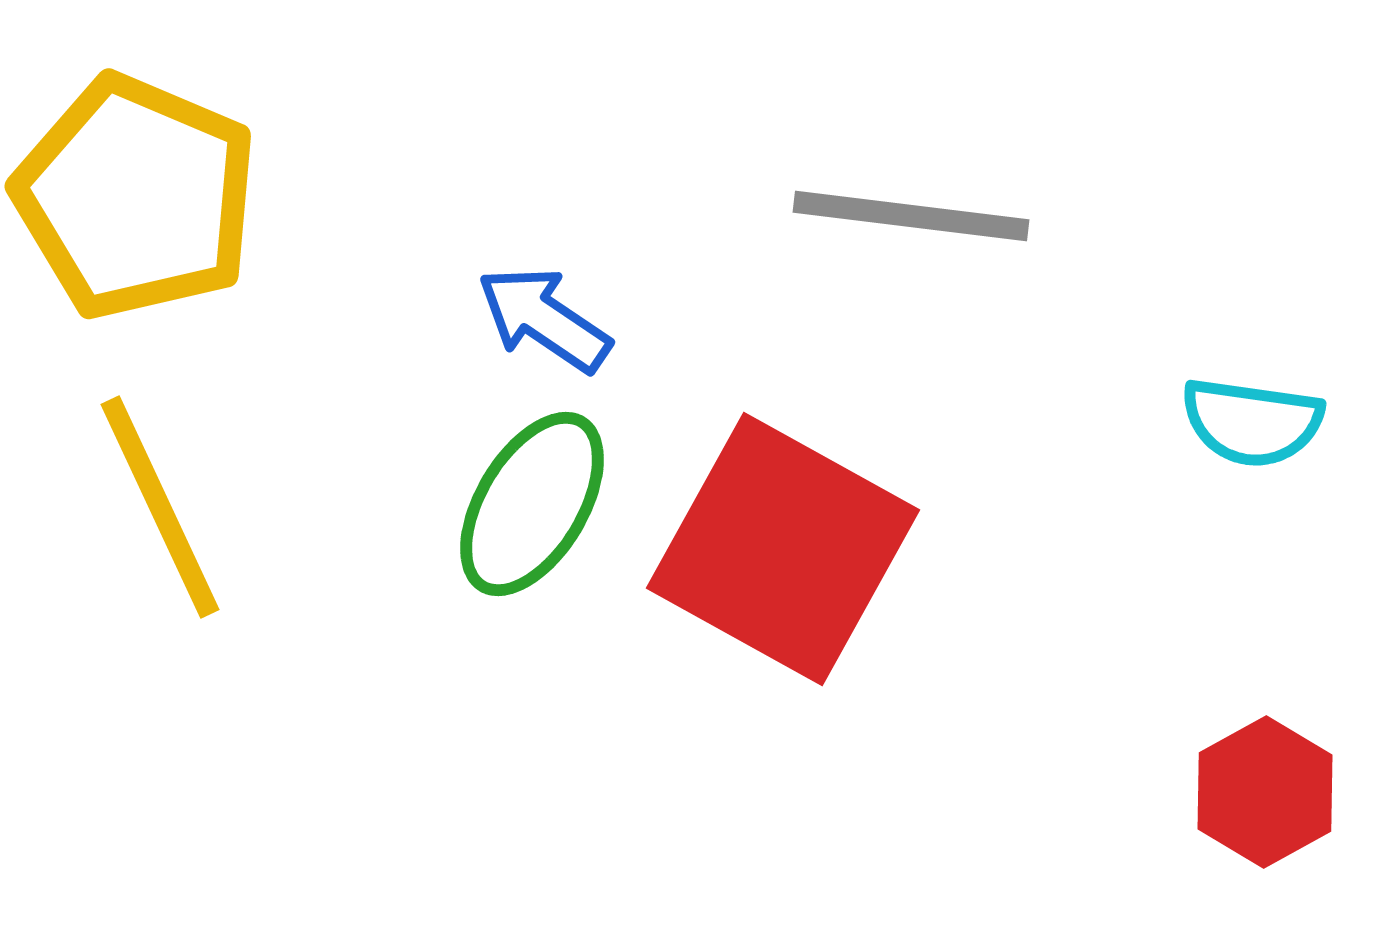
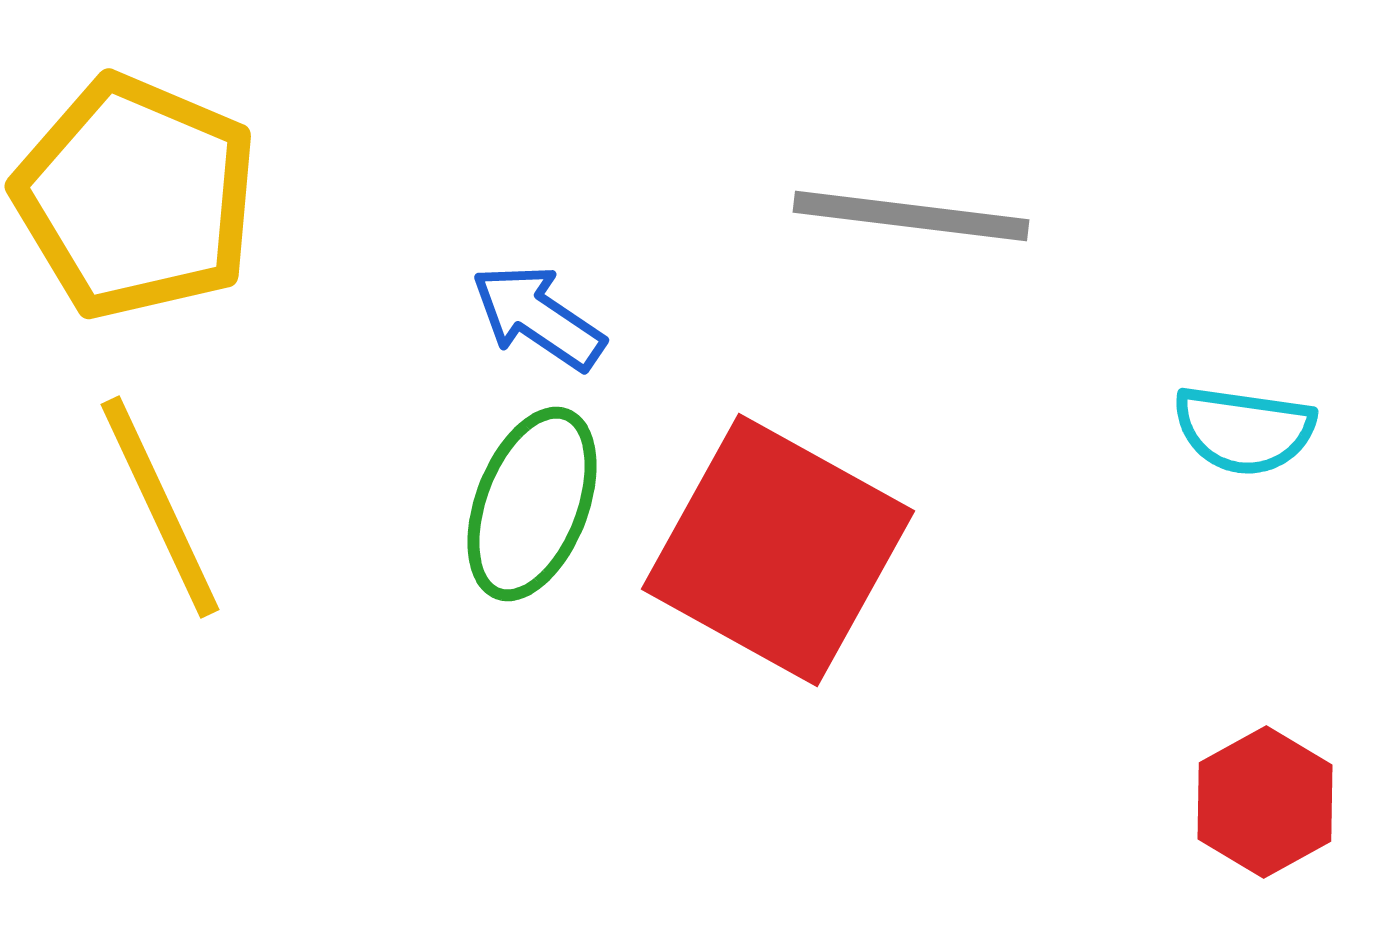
blue arrow: moved 6 px left, 2 px up
cyan semicircle: moved 8 px left, 8 px down
green ellipse: rotated 10 degrees counterclockwise
red square: moved 5 px left, 1 px down
red hexagon: moved 10 px down
